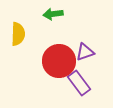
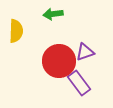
yellow semicircle: moved 2 px left, 3 px up
